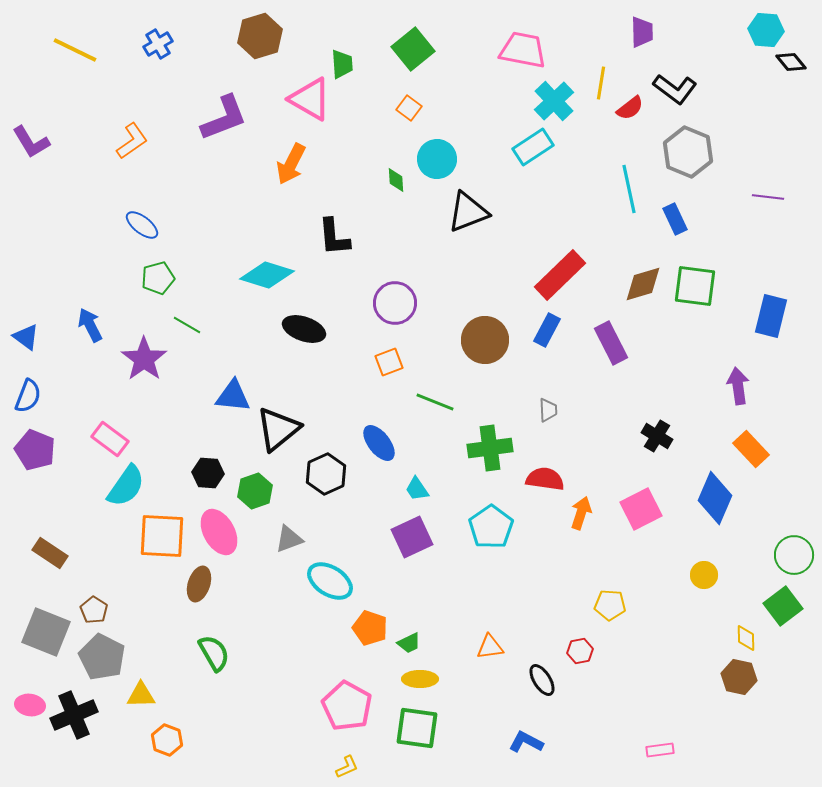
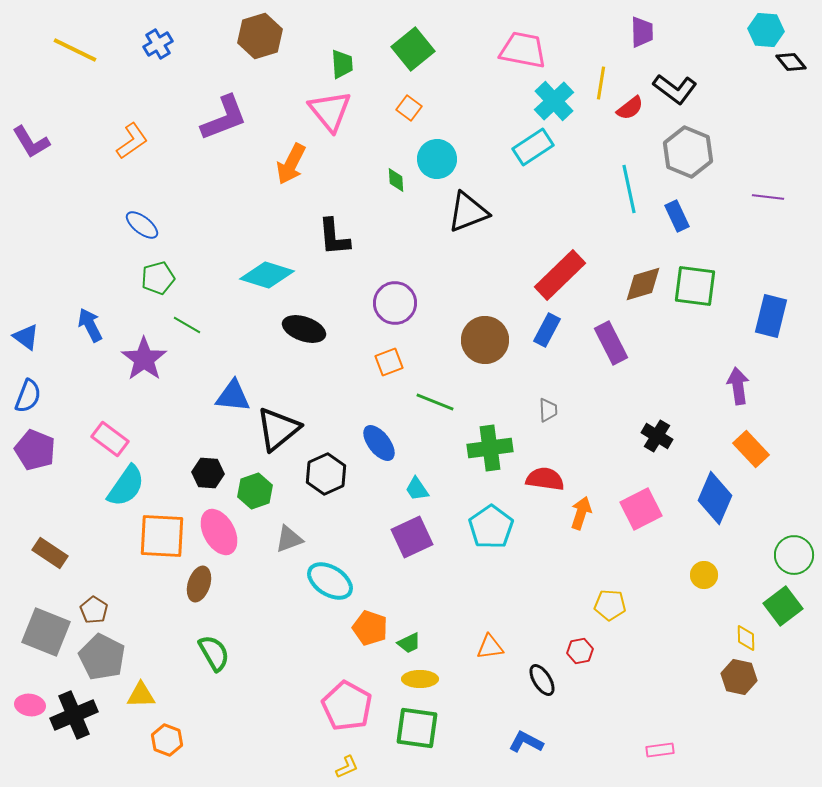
pink triangle at (310, 99): moved 20 px right, 12 px down; rotated 21 degrees clockwise
blue rectangle at (675, 219): moved 2 px right, 3 px up
